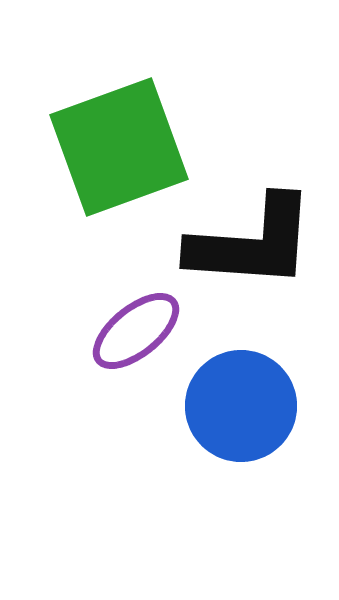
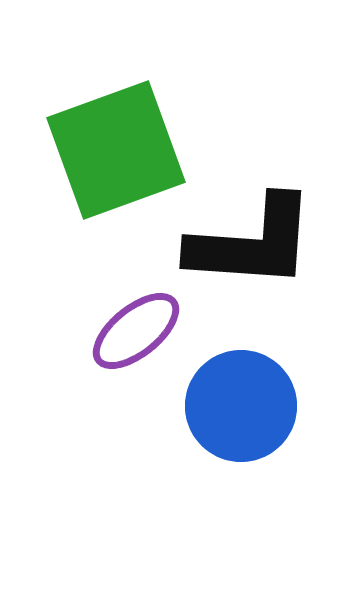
green square: moved 3 px left, 3 px down
